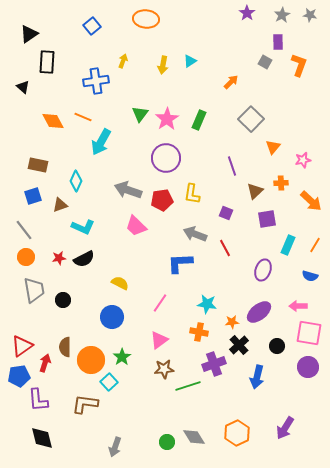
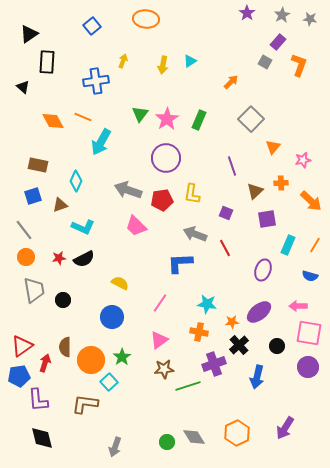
gray star at (310, 15): moved 4 px down
purple rectangle at (278, 42): rotated 42 degrees clockwise
